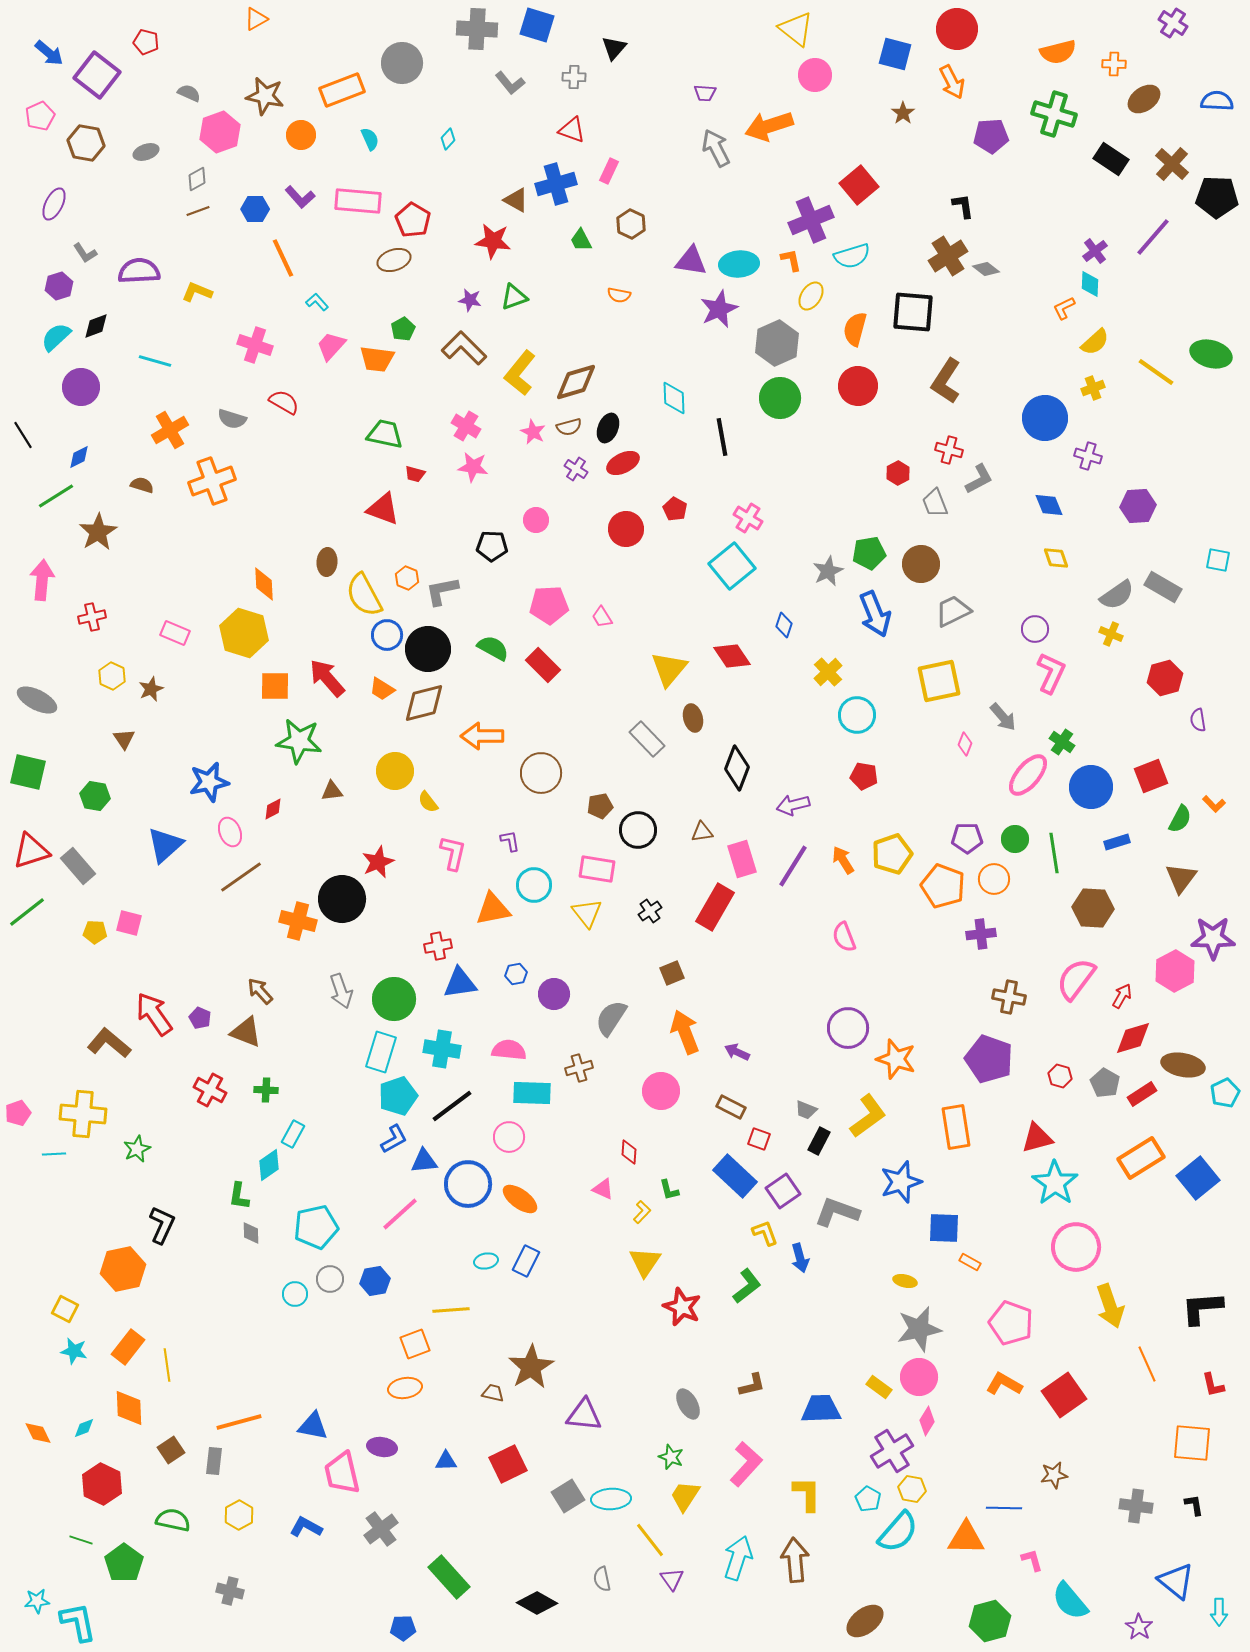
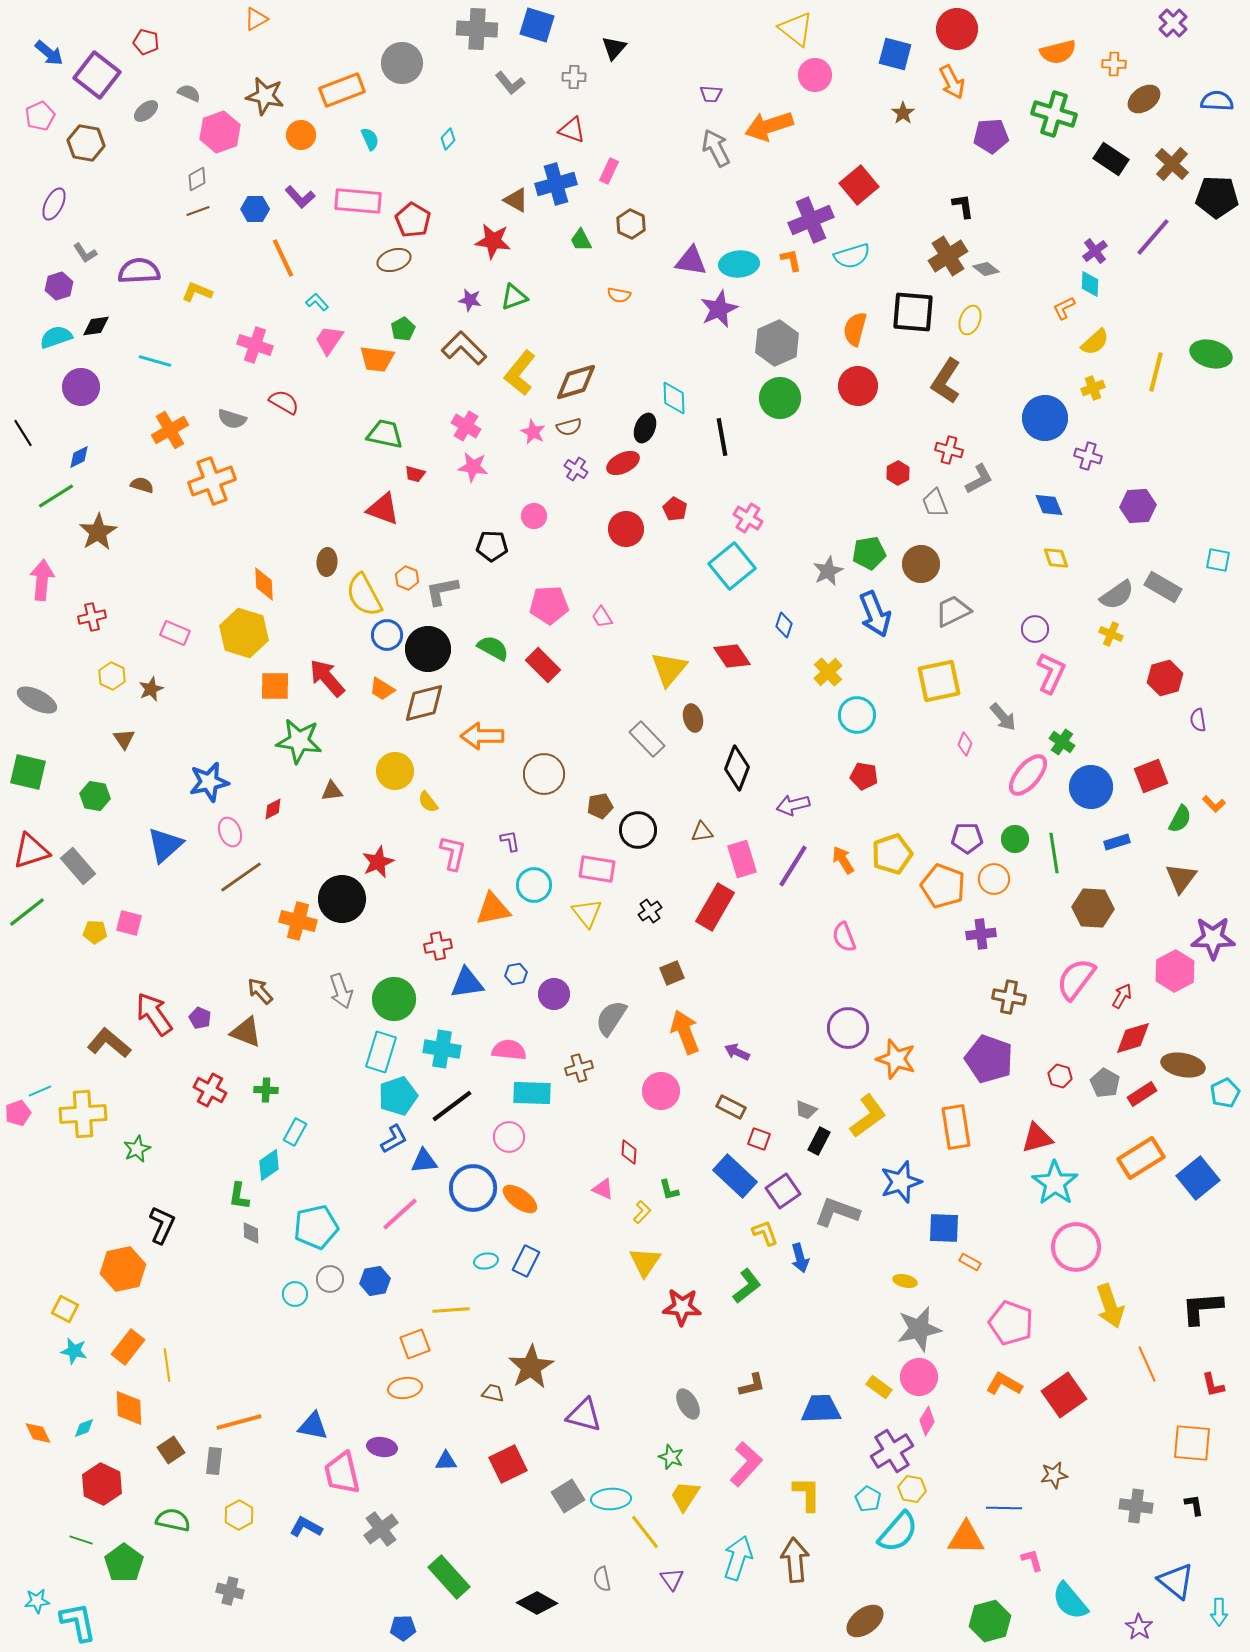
purple cross at (1173, 23): rotated 12 degrees clockwise
purple trapezoid at (705, 93): moved 6 px right, 1 px down
gray ellipse at (146, 152): moved 41 px up; rotated 20 degrees counterclockwise
yellow ellipse at (811, 296): moved 159 px right, 24 px down; rotated 12 degrees counterclockwise
black diamond at (96, 326): rotated 12 degrees clockwise
cyan semicircle at (56, 337): rotated 24 degrees clockwise
pink trapezoid at (331, 346): moved 2 px left, 6 px up; rotated 8 degrees counterclockwise
yellow line at (1156, 372): rotated 69 degrees clockwise
black ellipse at (608, 428): moved 37 px right
black line at (23, 435): moved 2 px up
pink circle at (536, 520): moved 2 px left, 4 px up
brown circle at (541, 773): moved 3 px right, 1 px down
blue triangle at (460, 983): moved 7 px right
yellow cross at (83, 1114): rotated 9 degrees counterclockwise
cyan rectangle at (293, 1134): moved 2 px right, 2 px up
cyan line at (54, 1154): moved 14 px left, 63 px up; rotated 20 degrees counterclockwise
blue circle at (468, 1184): moved 5 px right, 4 px down
red star at (682, 1307): rotated 21 degrees counterclockwise
purple triangle at (584, 1415): rotated 9 degrees clockwise
yellow line at (650, 1540): moved 5 px left, 8 px up
